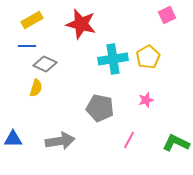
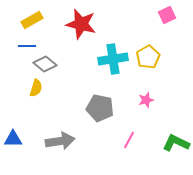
gray diamond: rotated 15 degrees clockwise
